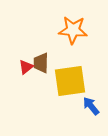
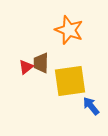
orange star: moved 4 px left; rotated 16 degrees clockwise
